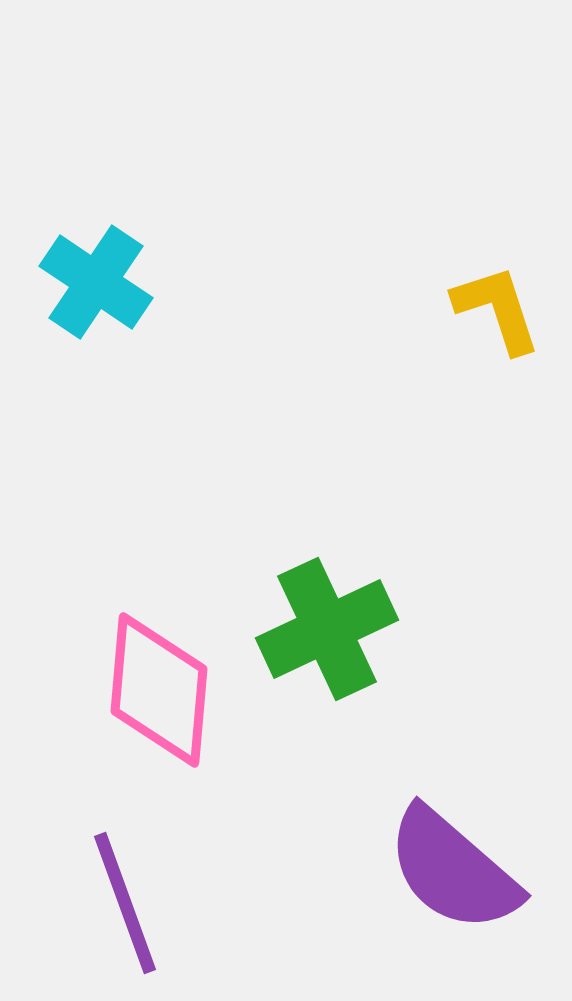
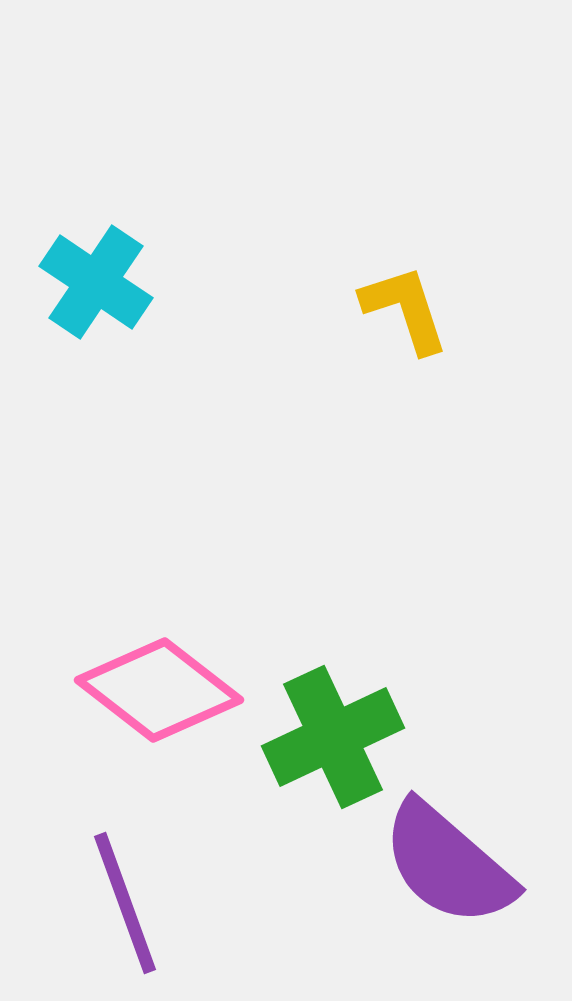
yellow L-shape: moved 92 px left
green cross: moved 6 px right, 108 px down
pink diamond: rotated 57 degrees counterclockwise
purple semicircle: moved 5 px left, 6 px up
